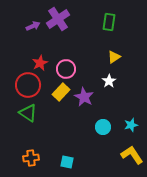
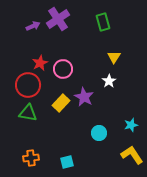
green rectangle: moved 6 px left; rotated 24 degrees counterclockwise
yellow triangle: rotated 24 degrees counterclockwise
pink circle: moved 3 px left
yellow rectangle: moved 11 px down
green triangle: rotated 24 degrees counterclockwise
cyan circle: moved 4 px left, 6 px down
cyan square: rotated 24 degrees counterclockwise
